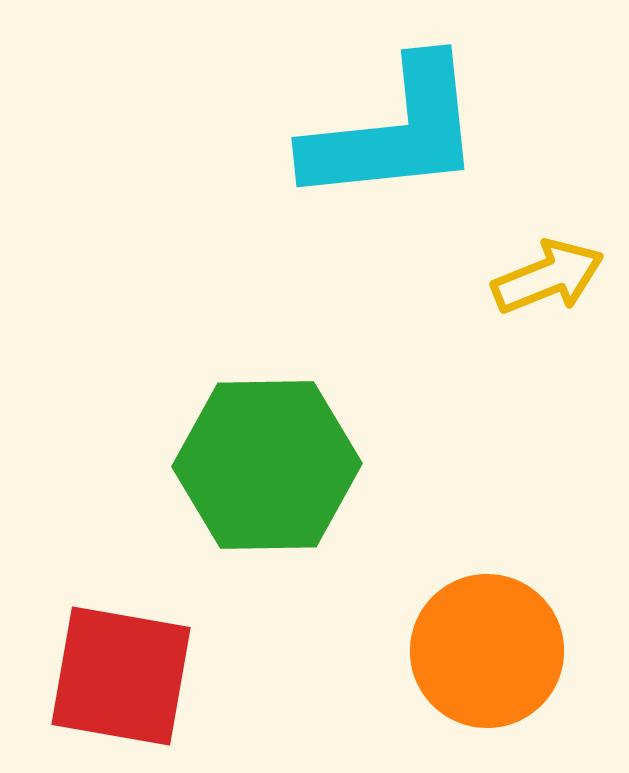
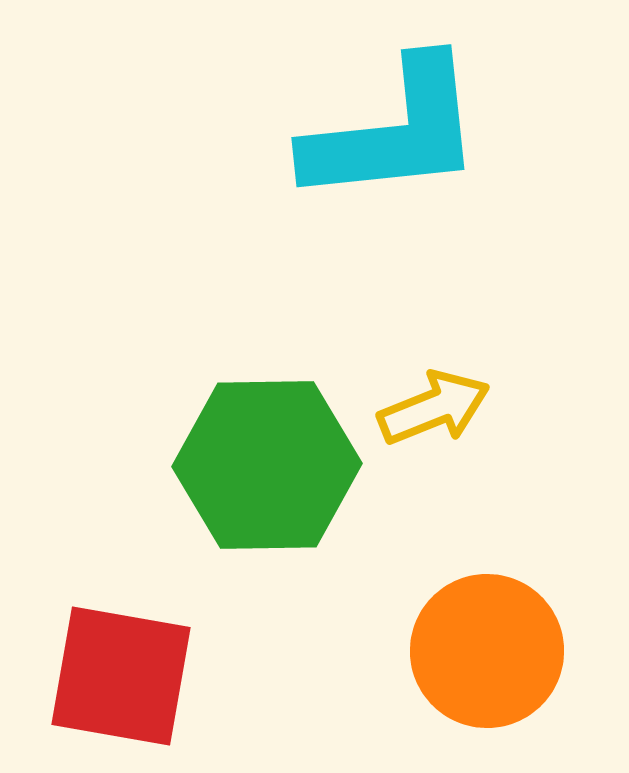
yellow arrow: moved 114 px left, 131 px down
